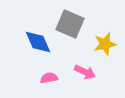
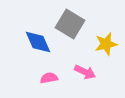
gray square: rotated 8 degrees clockwise
yellow star: moved 1 px right
